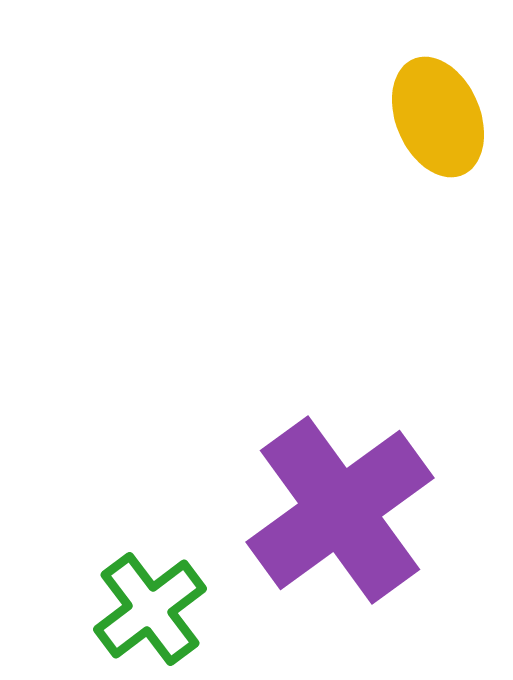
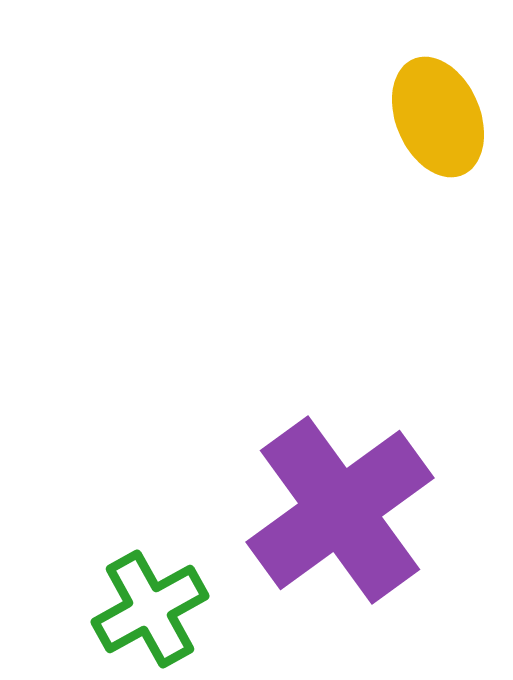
green cross: rotated 8 degrees clockwise
